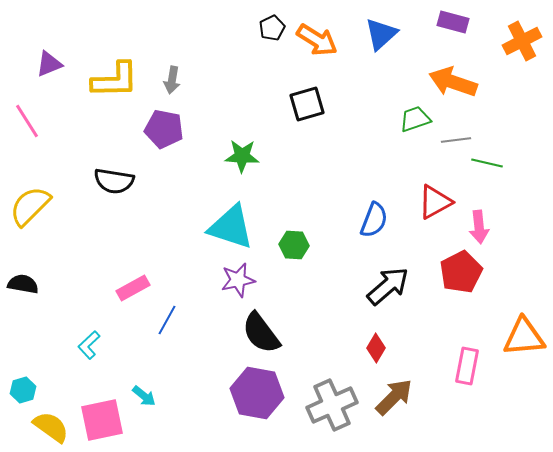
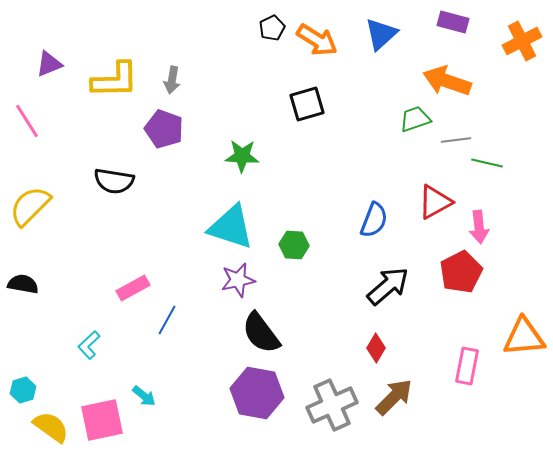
orange arrow at (453, 82): moved 6 px left, 1 px up
purple pentagon at (164, 129): rotated 9 degrees clockwise
